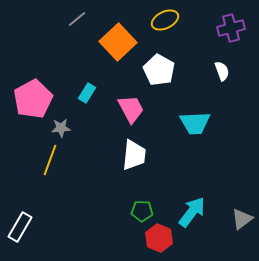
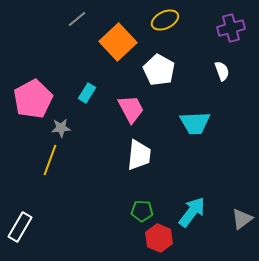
white trapezoid: moved 5 px right
